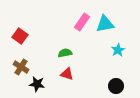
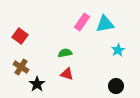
black star: rotated 28 degrees clockwise
